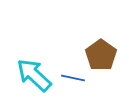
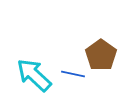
blue line: moved 4 px up
